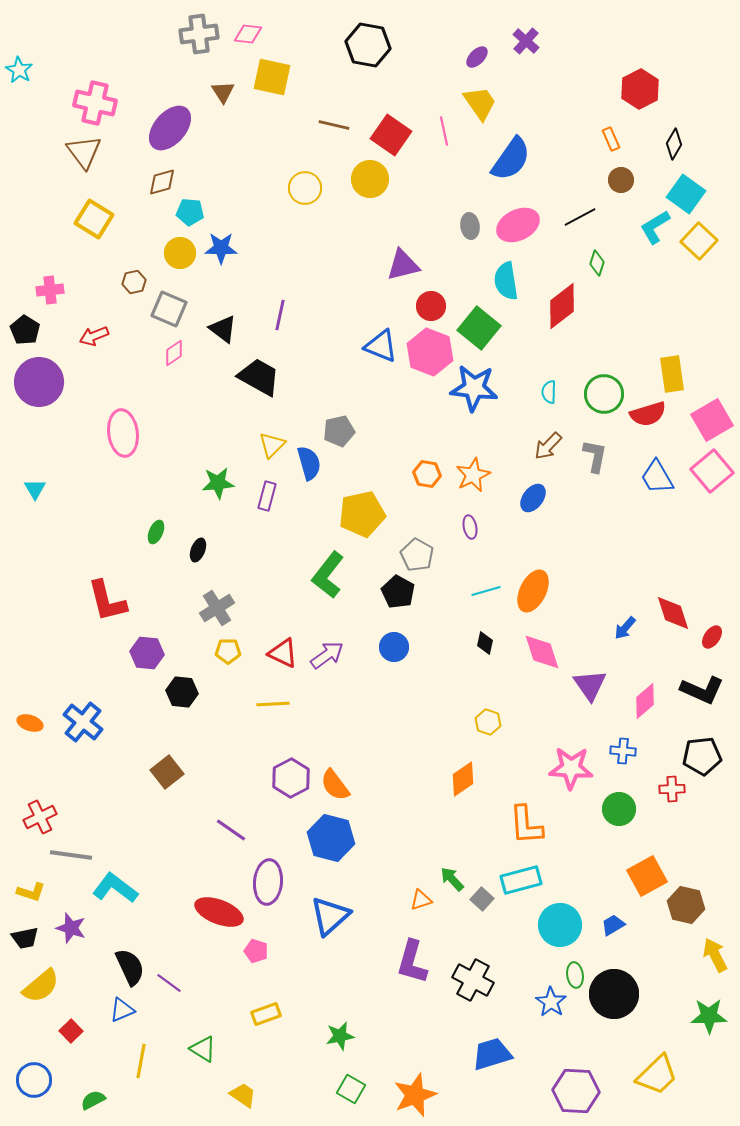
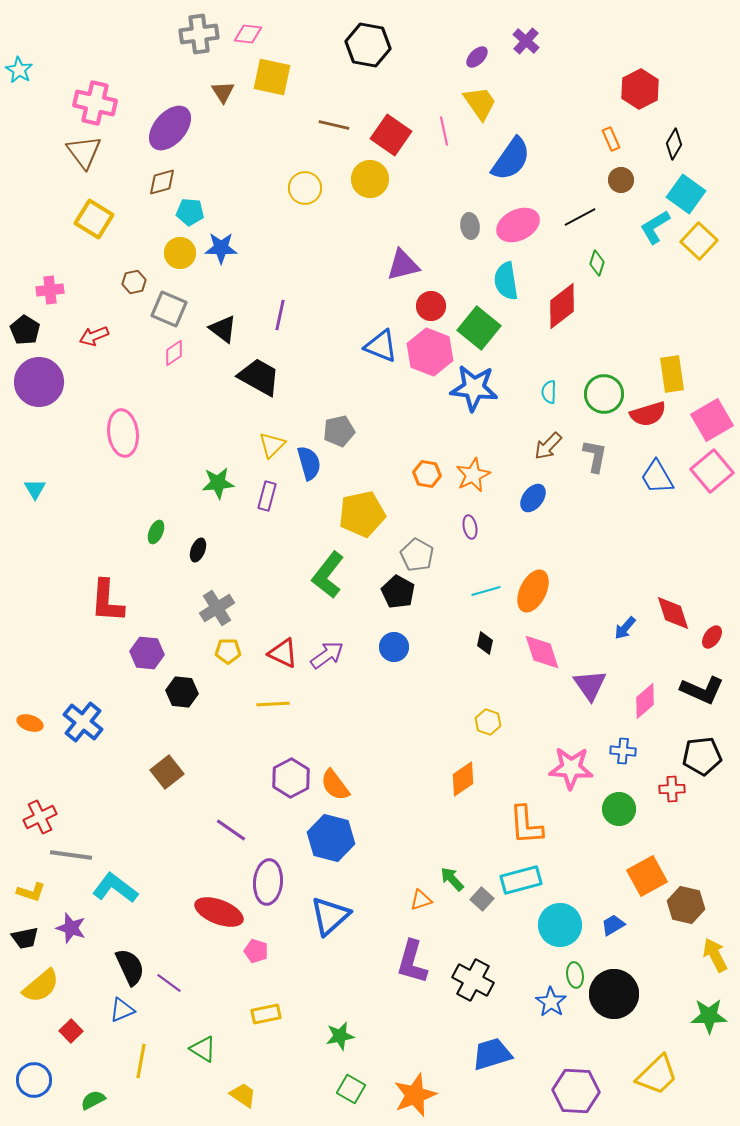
red L-shape at (107, 601): rotated 18 degrees clockwise
yellow rectangle at (266, 1014): rotated 8 degrees clockwise
